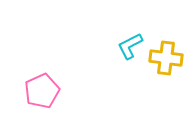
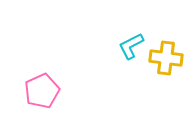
cyan L-shape: moved 1 px right
